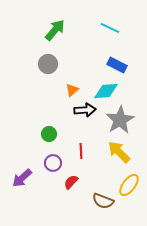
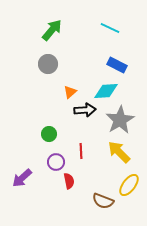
green arrow: moved 3 px left
orange triangle: moved 2 px left, 2 px down
purple circle: moved 3 px right, 1 px up
red semicircle: moved 2 px left, 1 px up; rotated 126 degrees clockwise
